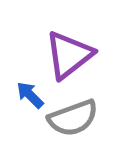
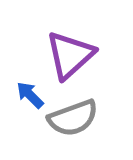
purple triangle: moved 1 px right; rotated 4 degrees counterclockwise
